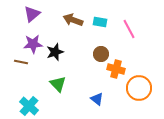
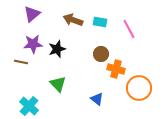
black star: moved 2 px right, 3 px up
